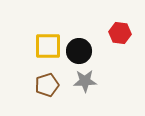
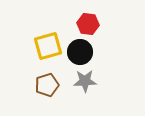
red hexagon: moved 32 px left, 9 px up
yellow square: rotated 16 degrees counterclockwise
black circle: moved 1 px right, 1 px down
